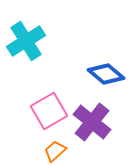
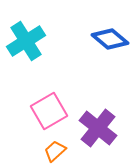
blue diamond: moved 4 px right, 35 px up
purple cross: moved 6 px right, 6 px down
